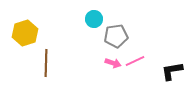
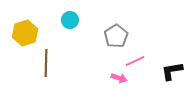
cyan circle: moved 24 px left, 1 px down
gray pentagon: rotated 25 degrees counterclockwise
pink arrow: moved 6 px right, 15 px down
